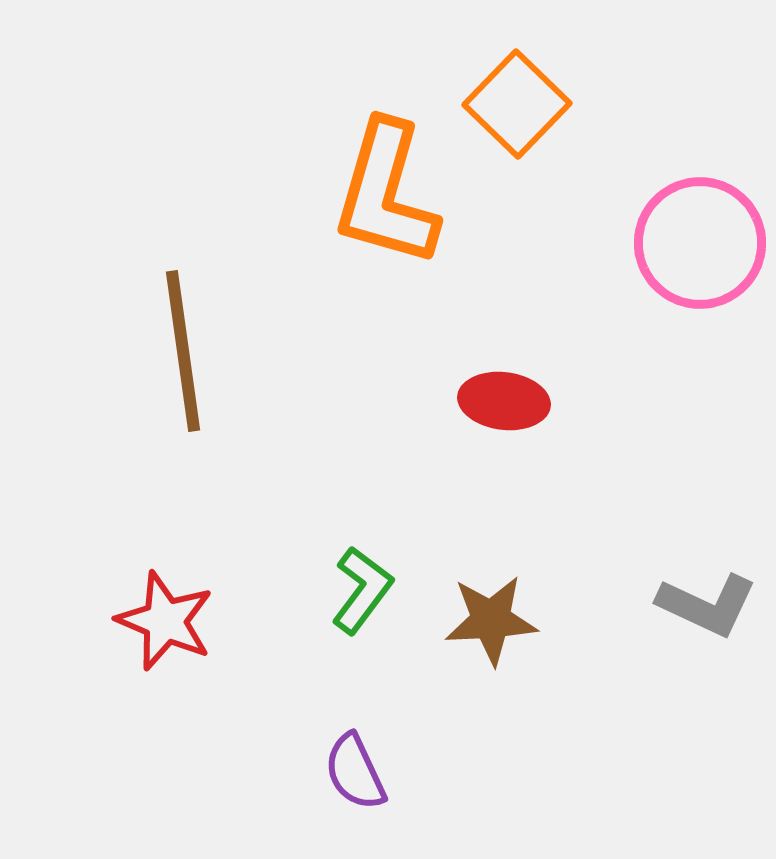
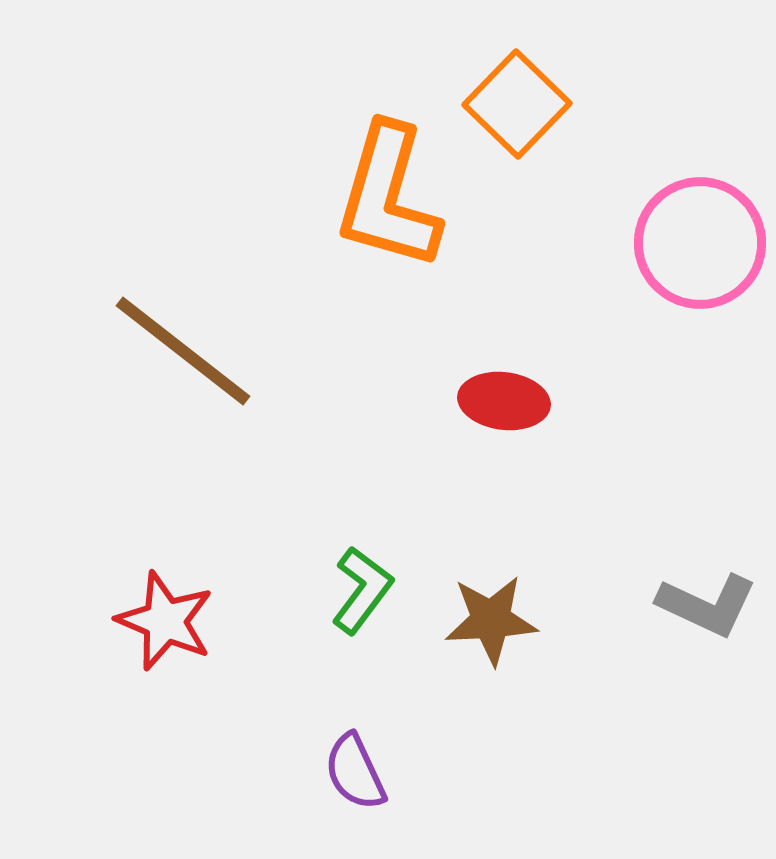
orange L-shape: moved 2 px right, 3 px down
brown line: rotated 44 degrees counterclockwise
